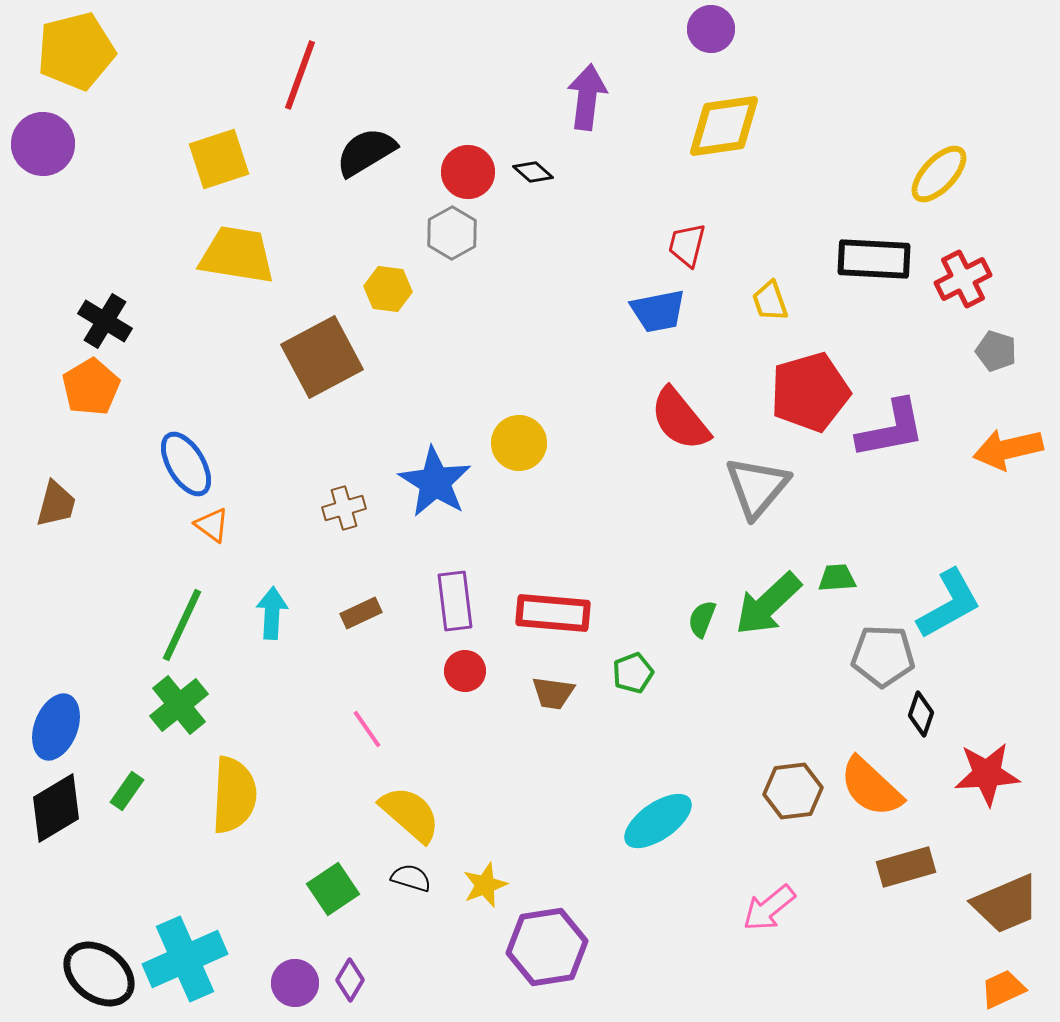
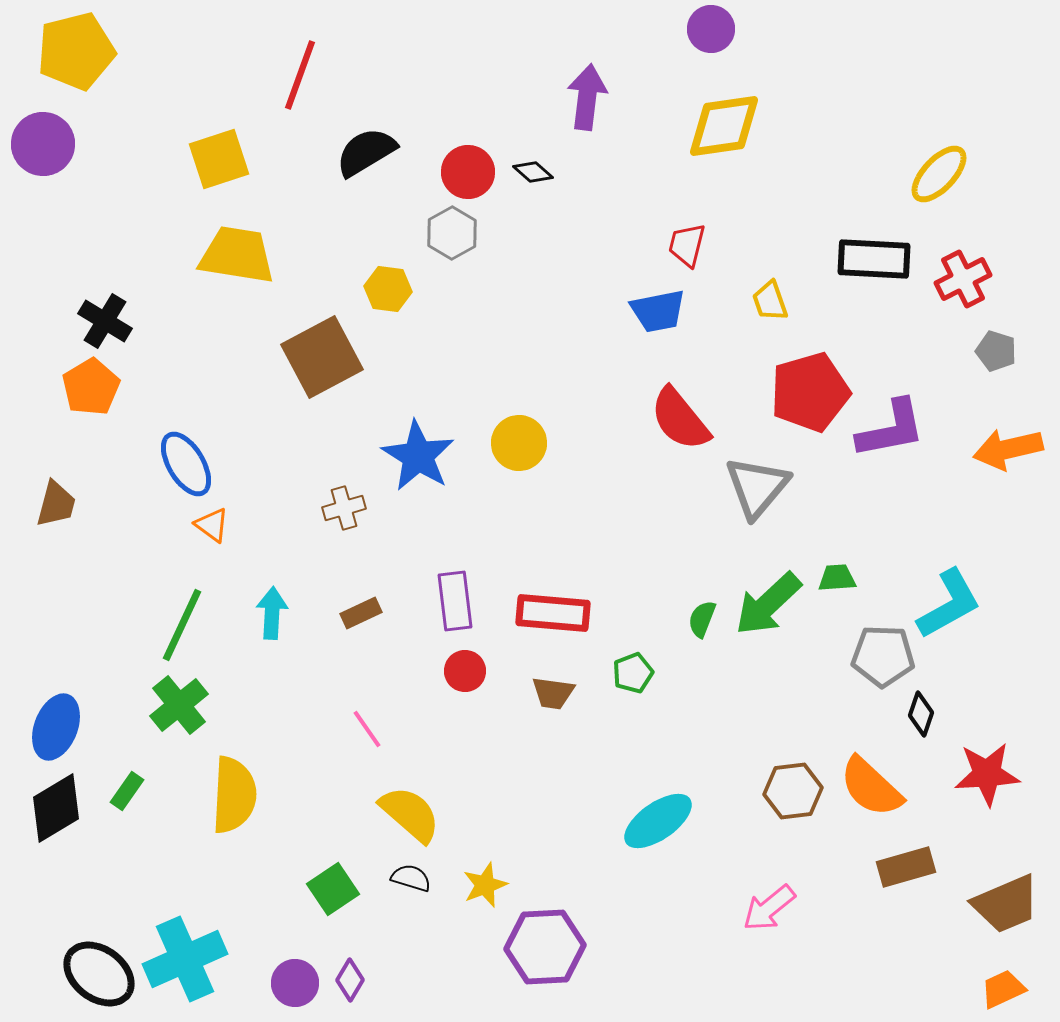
blue star at (435, 482): moved 17 px left, 26 px up
purple hexagon at (547, 947): moved 2 px left; rotated 6 degrees clockwise
